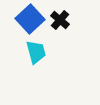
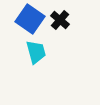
blue square: rotated 12 degrees counterclockwise
